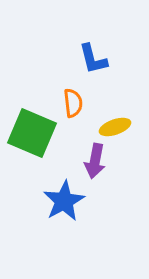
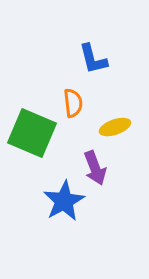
purple arrow: moved 7 px down; rotated 32 degrees counterclockwise
